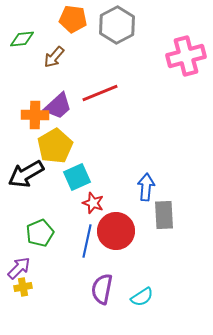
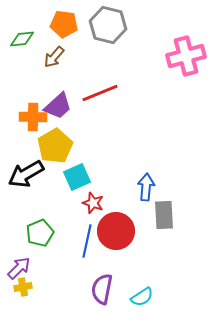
orange pentagon: moved 9 px left, 5 px down
gray hexagon: moved 9 px left; rotated 18 degrees counterclockwise
orange cross: moved 2 px left, 2 px down
